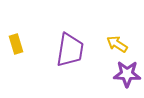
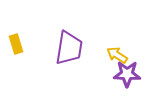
yellow arrow: moved 11 px down
purple trapezoid: moved 1 px left, 2 px up
